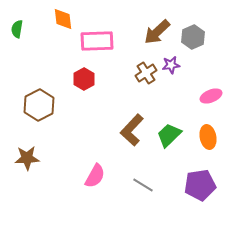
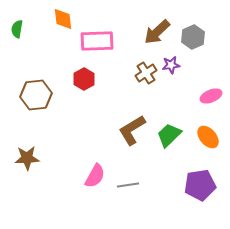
brown hexagon: moved 3 px left, 10 px up; rotated 20 degrees clockwise
brown L-shape: rotated 16 degrees clockwise
orange ellipse: rotated 30 degrees counterclockwise
gray line: moved 15 px left; rotated 40 degrees counterclockwise
